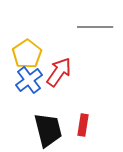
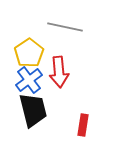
gray line: moved 30 px left; rotated 12 degrees clockwise
yellow pentagon: moved 2 px right, 1 px up
red arrow: rotated 140 degrees clockwise
black trapezoid: moved 15 px left, 20 px up
